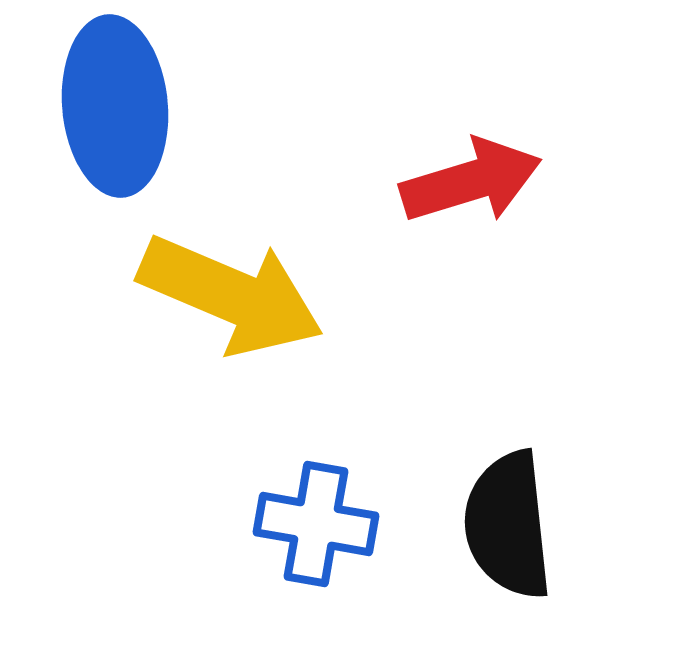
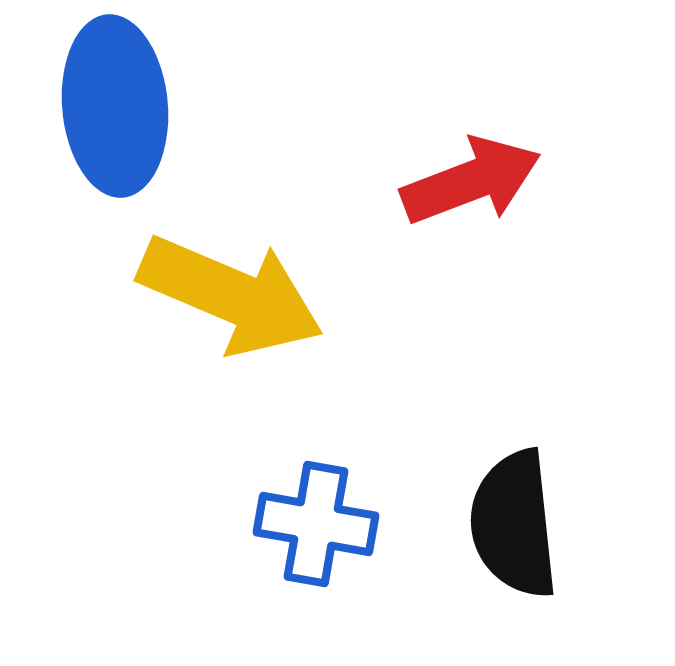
red arrow: rotated 4 degrees counterclockwise
black semicircle: moved 6 px right, 1 px up
